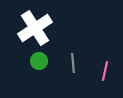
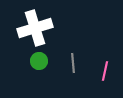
white cross: rotated 16 degrees clockwise
